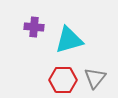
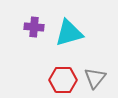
cyan triangle: moved 7 px up
